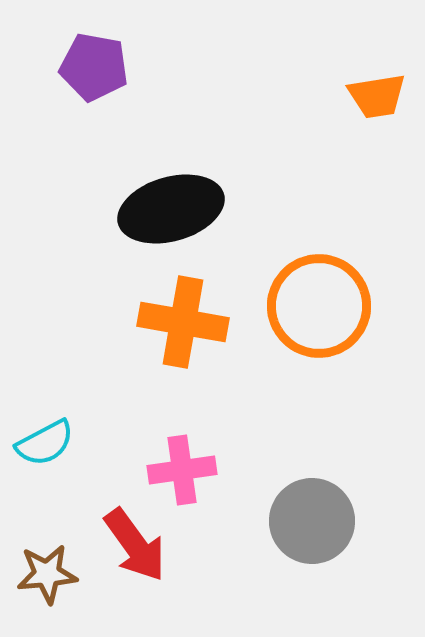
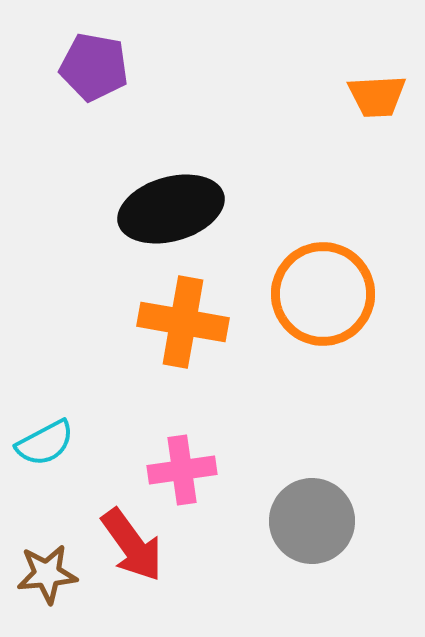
orange trapezoid: rotated 6 degrees clockwise
orange circle: moved 4 px right, 12 px up
red arrow: moved 3 px left
